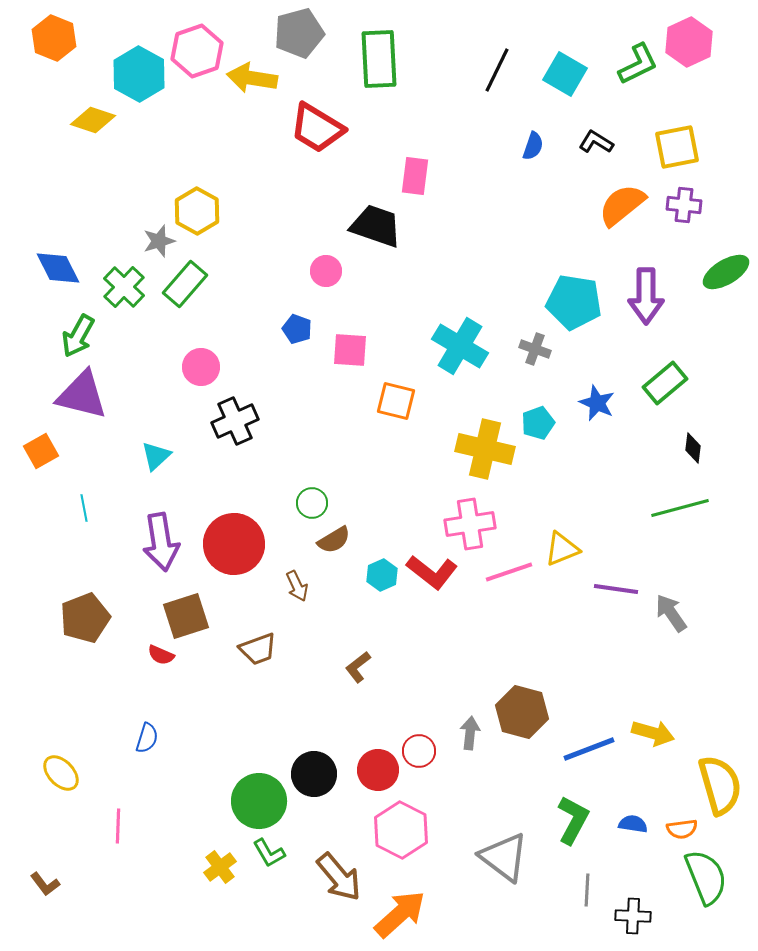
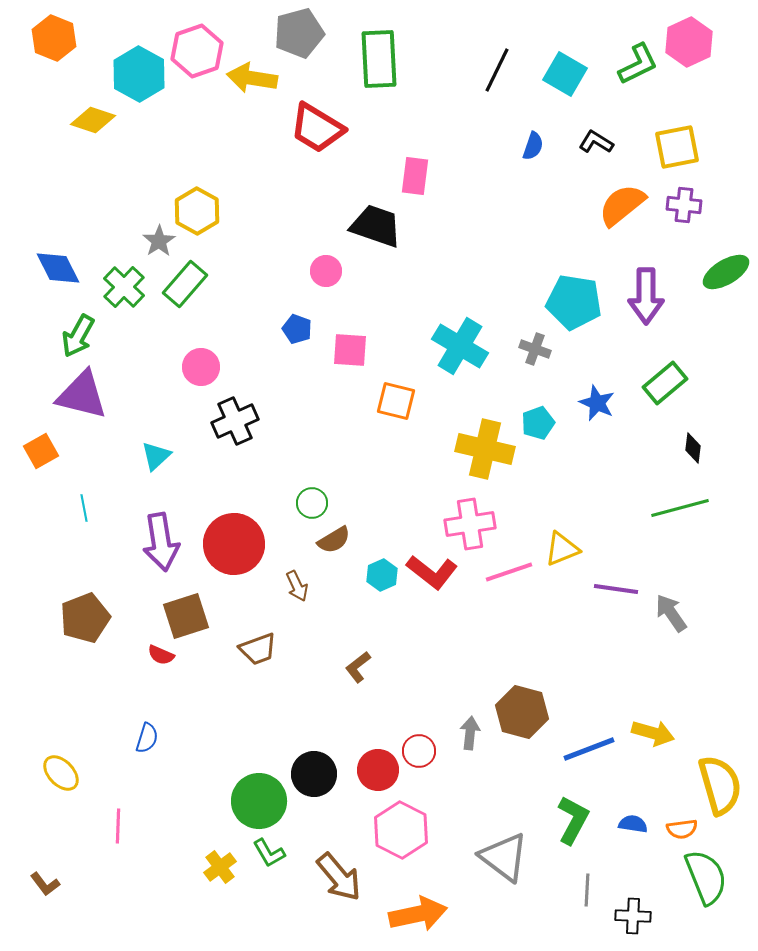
gray star at (159, 241): rotated 16 degrees counterclockwise
orange arrow at (400, 914): moved 18 px right; rotated 30 degrees clockwise
